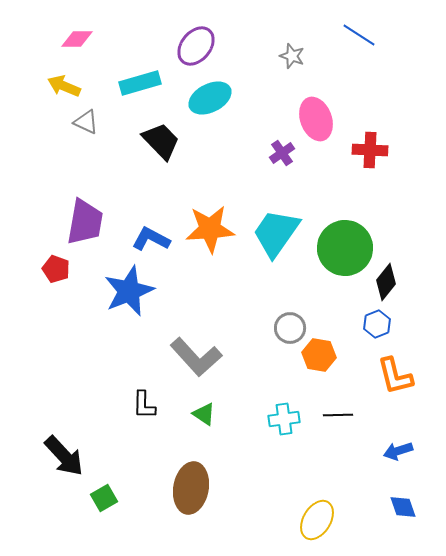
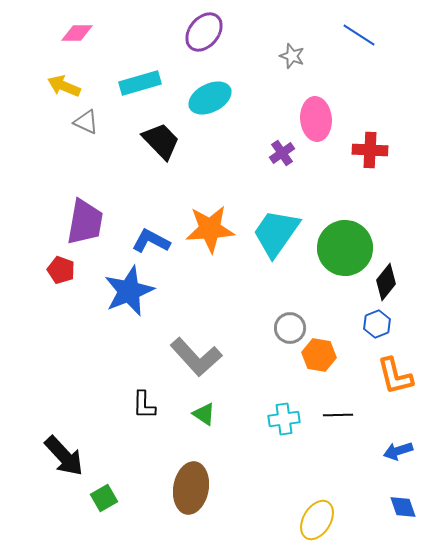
pink diamond: moved 6 px up
purple ellipse: moved 8 px right, 14 px up
pink ellipse: rotated 15 degrees clockwise
blue L-shape: moved 2 px down
red pentagon: moved 5 px right, 1 px down
